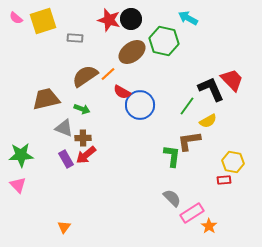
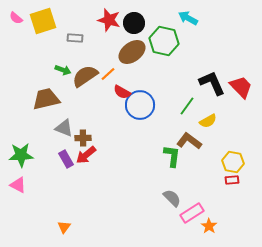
black circle: moved 3 px right, 4 px down
red trapezoid: moved 9 px right, 7 px down
black L-shape: moved 1 px right, 6 px up
green arrow: moved 19 px left, 39 px up
brown L-shape: rotated 45 degrees clockwise
red rectangle: moved 8 px right
pink triangle: rotated 18 degrees counterclockwise
